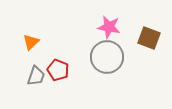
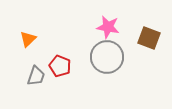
pink star: moved 1 px left
orange triangle: moved 3 px left, 3 px up
red pentagon: moved 2 px right, 4 px up
